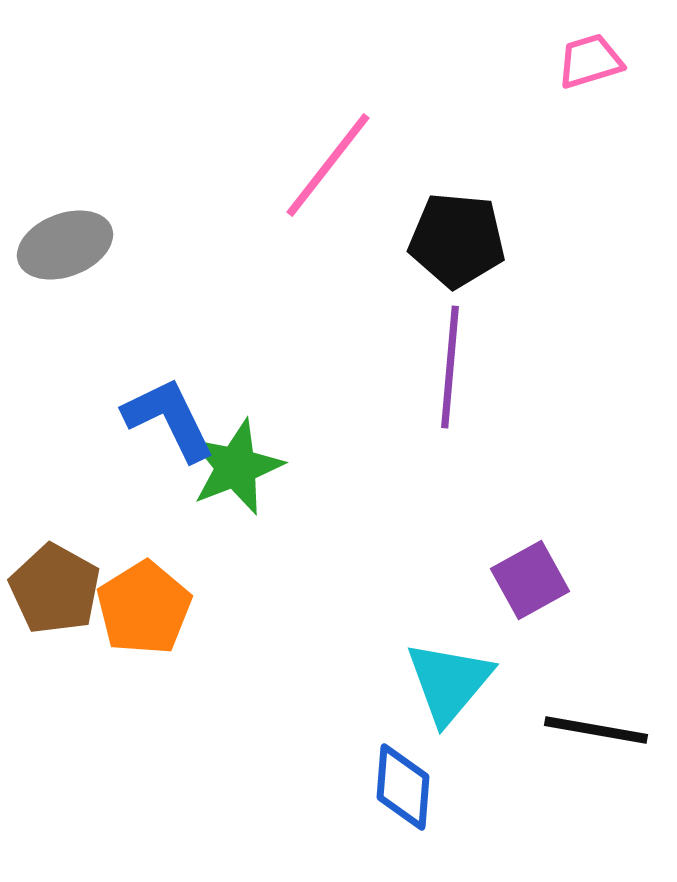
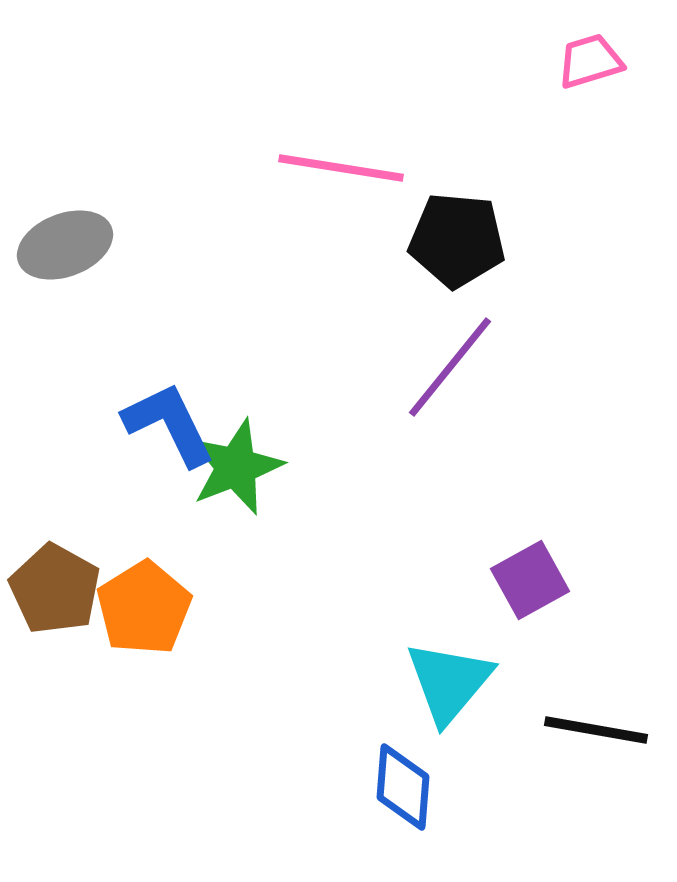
pink line: moved 13 px right, 3 px down; rotated 61 degrees clockwise
purple line: rotated 34 degrees clockwise
blue L-shape: moved 5 px down
